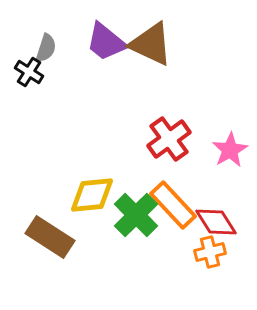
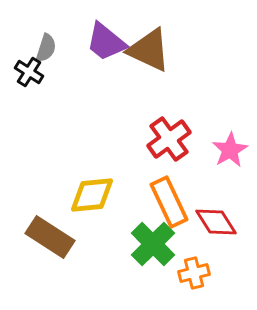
brown triangle: moved 2 px left, 6 px down
orange rectangle: moved 4 px left, 3 px up; rotated 18 degrees clockwise
green cross: moved 17 px right, 29 px down
orange cross: moved 16 px left, 21 px down
